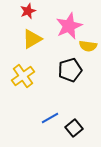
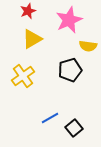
pink star: moved 6 px up
